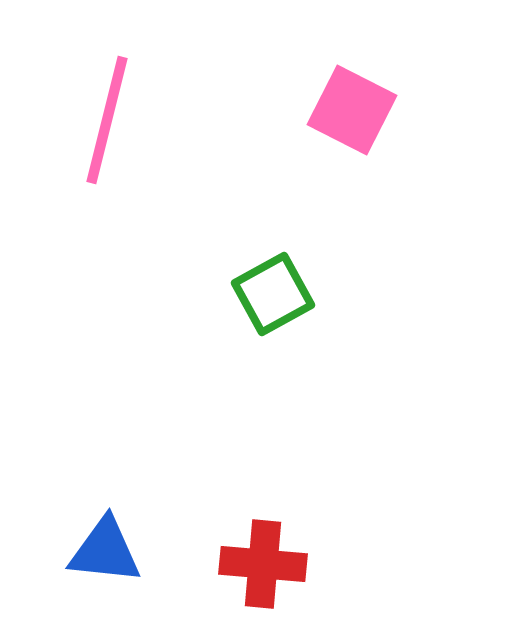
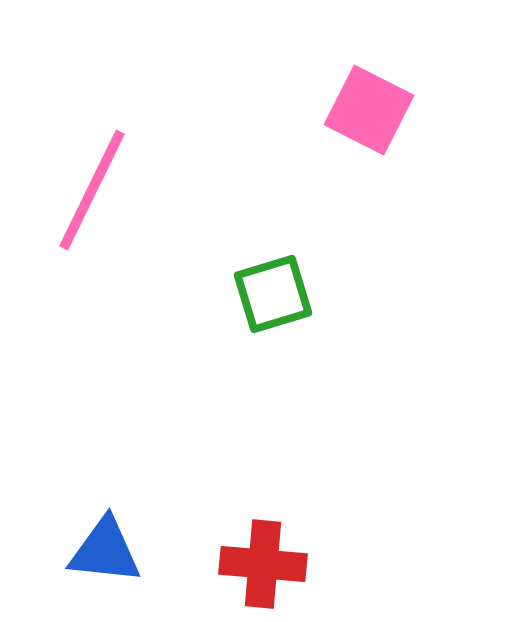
pink square: moved 17 px right
pink line: moved 15 px left, 70 px down; rotated 12 degrees clockwise
green square: rotated 12 degrees clockwise
